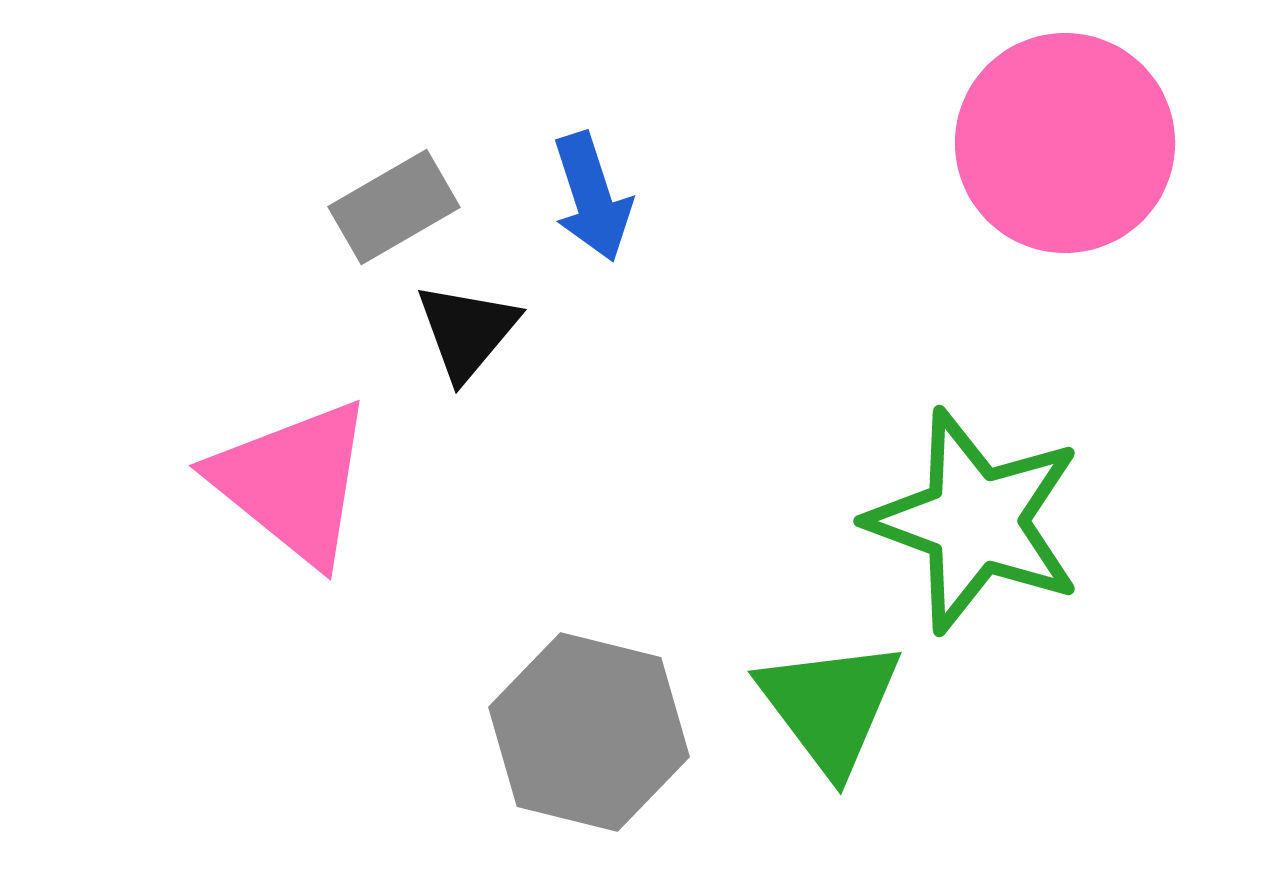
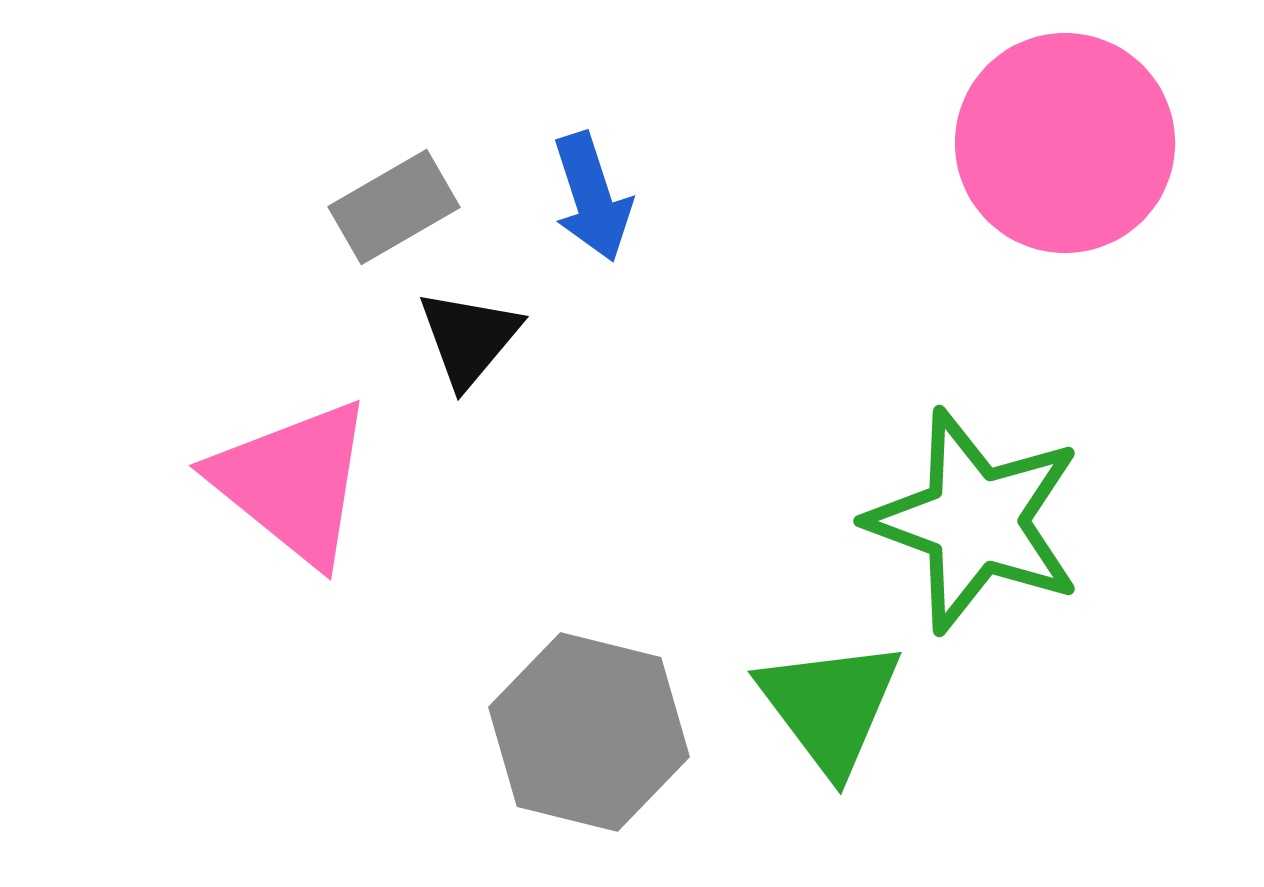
black triangle: moved 2 px right, 7 px down
